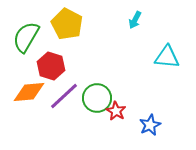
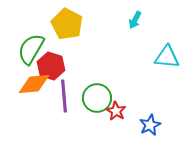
green semicircle: moved 5 px right, 12 px down
orange diamond: moved 5 px right, 8 px up
purple line: rotated 52 degrees counterclockwise
